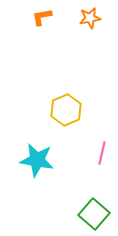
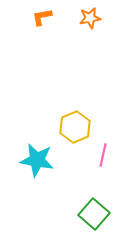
yellow hexagon: moved 9 px right, 17 px down
pink line: moved 1 px right, 2 px down
